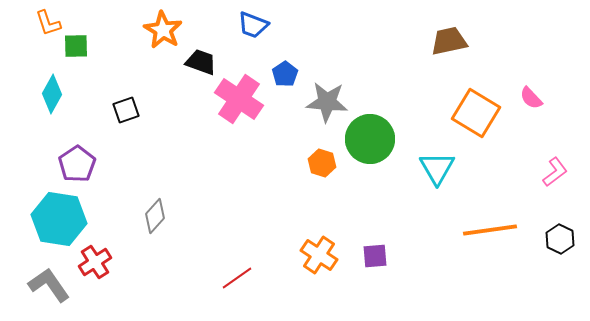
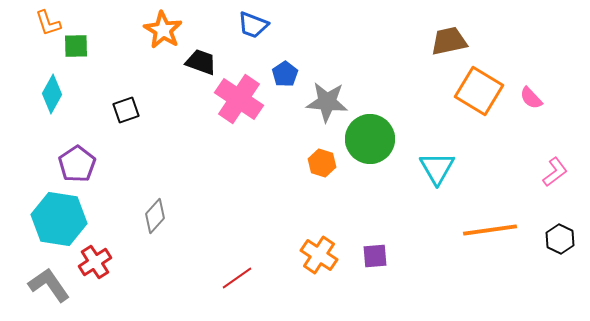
orange square: moved 3 px right, 22 px up
